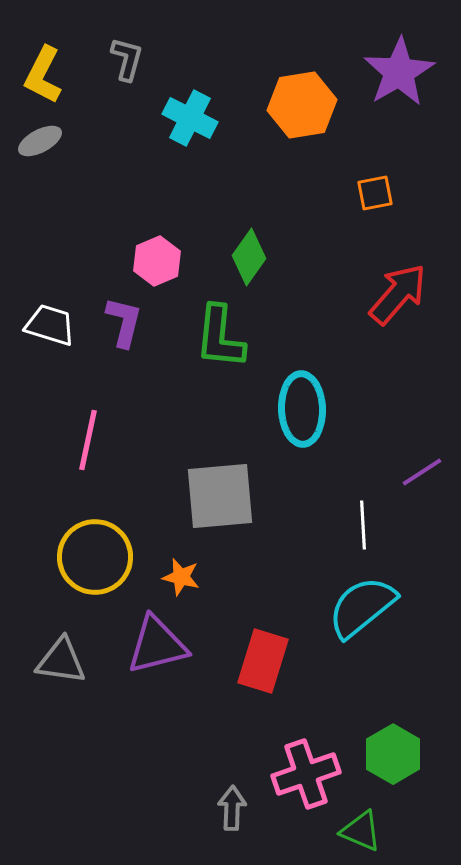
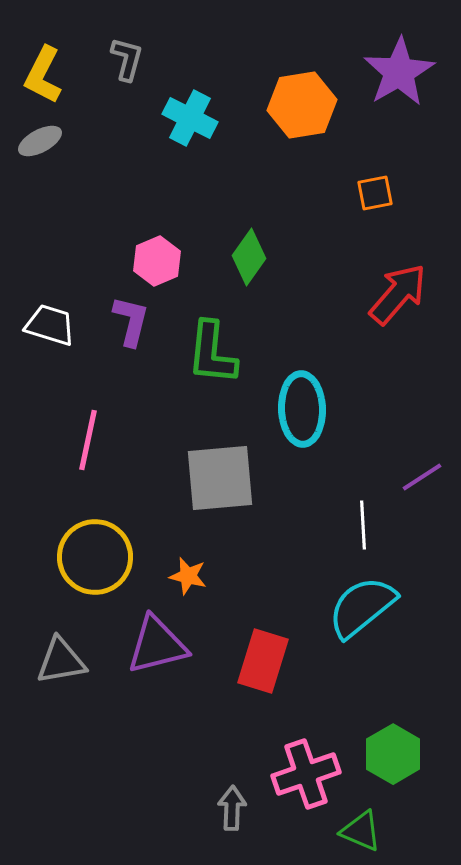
purple L-shape: moved 7 px right, 1 px up
green L-shape: moved 8 px left, 16 px down
purple line: moved 5 px down
gray square: moved 18 px up
orange star: moved 7 px right, 1 px up
gray triangle: rotated 18 degrees counterclockwise
